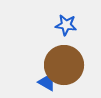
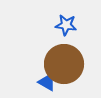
brown circle: moved 1 px up
